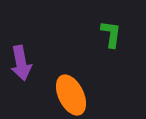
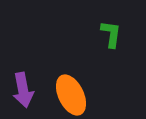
purple arrow: moved 2 px right, 27 px down
